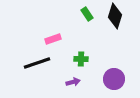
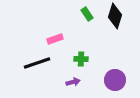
pink rectangle: moved 2 px right
purple circle: moved 1 px right, 1 px down
